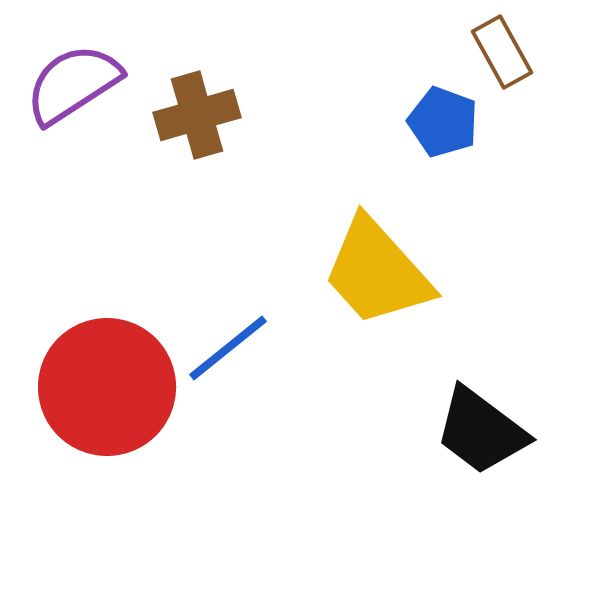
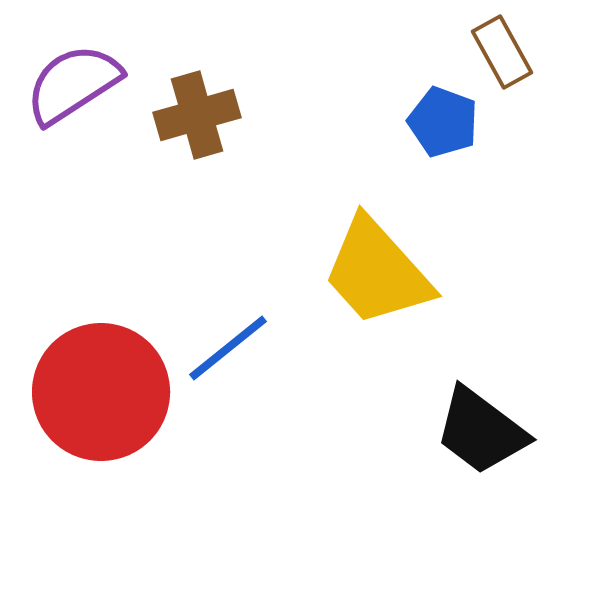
red circle: moved 6 px left, 5 px down
